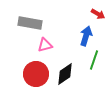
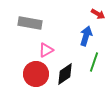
pink triangle: moved 1 px right, 5 px down; rotated 14 degrees counterclockwise
green line: moved 2 px down
